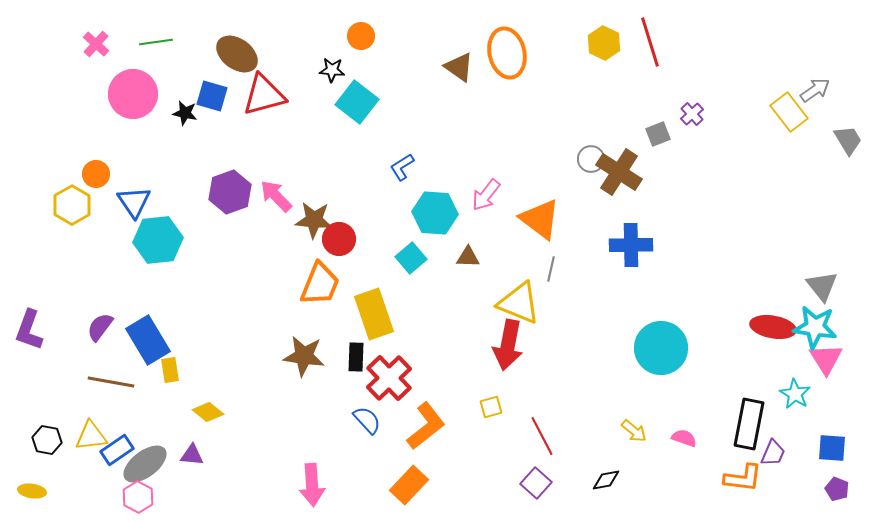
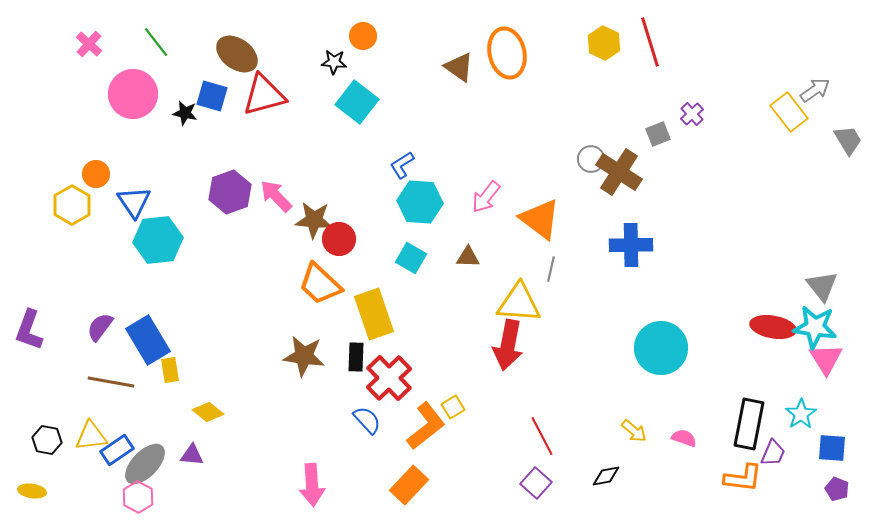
orange circle at (361, 36): moved 2 px right
green line at (156, 42): rotated 60 degrees clockwise
pink cross at (96, 44): moved 7 px left
black star at (332, 70): moved 2 px right, 8 px up
blue L-shape at (402, 167): moved 2 px up
pink arrow at (486, 195): moved 2 px down
cyan hexagon at (435, 213): moved 15 px left, 11 px up
cyan square at (411, 258): rotated 20 degrees counterclockwise
orange trapezoid at (320, 284): rotated 111 degrees clockwise
yellow triangle at (519, 303): rotated 18 degrees counterclockwise
cyan star at (795, 394): moved 6 px right, 20 px down; rotated 8 degrees clockwise
yellow square at (491, 407): moved 38 px left; rotated 15 degrees counterclockwise
gray ellipse at (145, 464): rotated 9 degrees counterclockwise
black diamond at (606, 480): moved 4 px up
